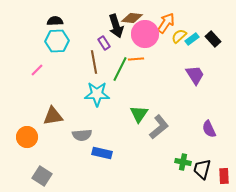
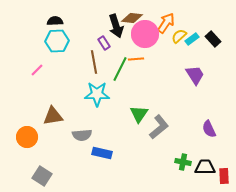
black trapezoid: moved 3 px right, 2 px up; rotated 75 degrees clockwise
